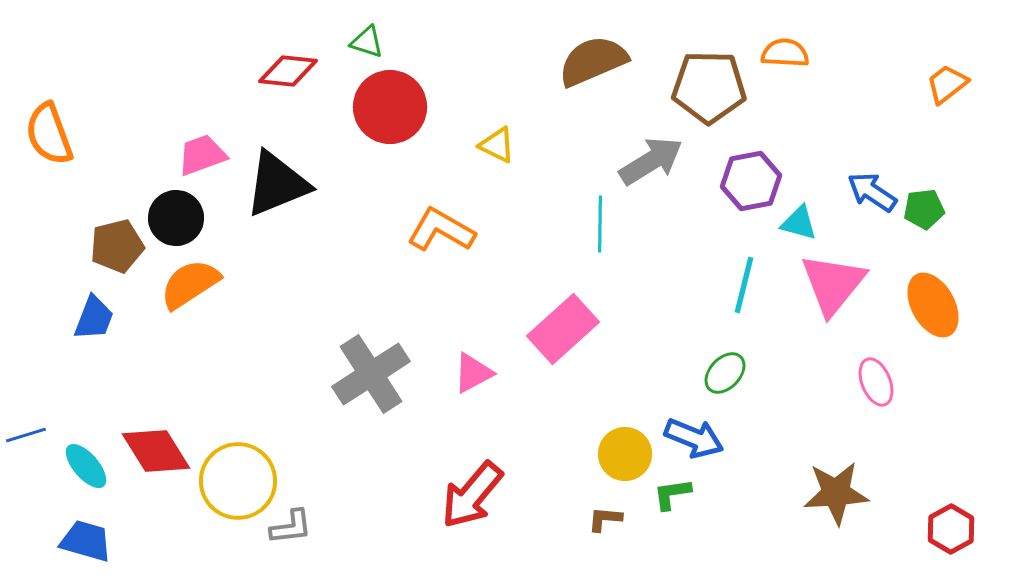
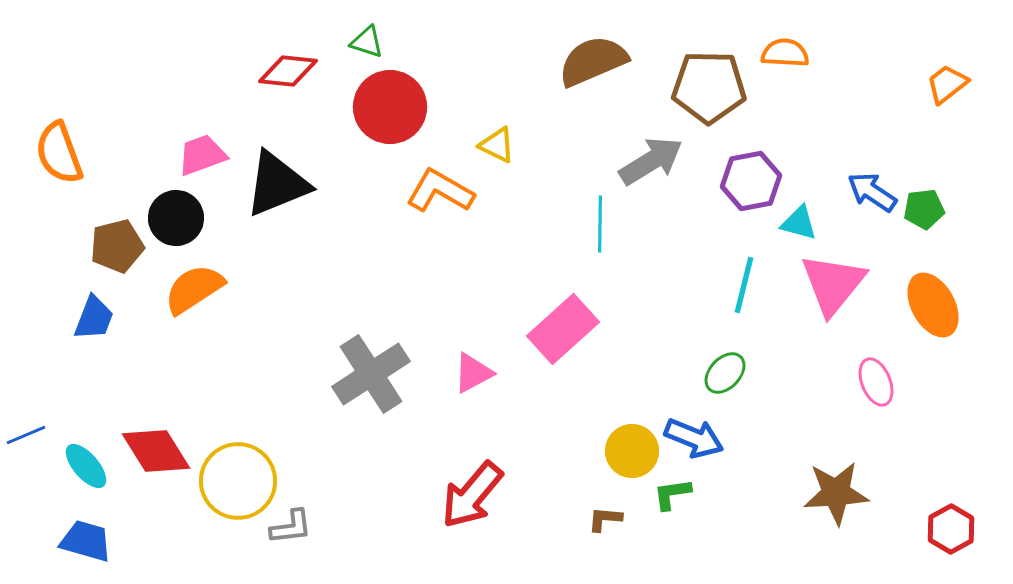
orange semicircle at (49, 134): moved 10 px right, 19 px down
orange L-shape at (441, 230): moved 1 px left, 39 px up
orange semicircle at (190, 284): moved 4 px right, 5 px down
blue line at (26, 435): rotated 6 degrees counterclockwise
yellow circle at (625, 454): moved 7 px right, 3 px up
